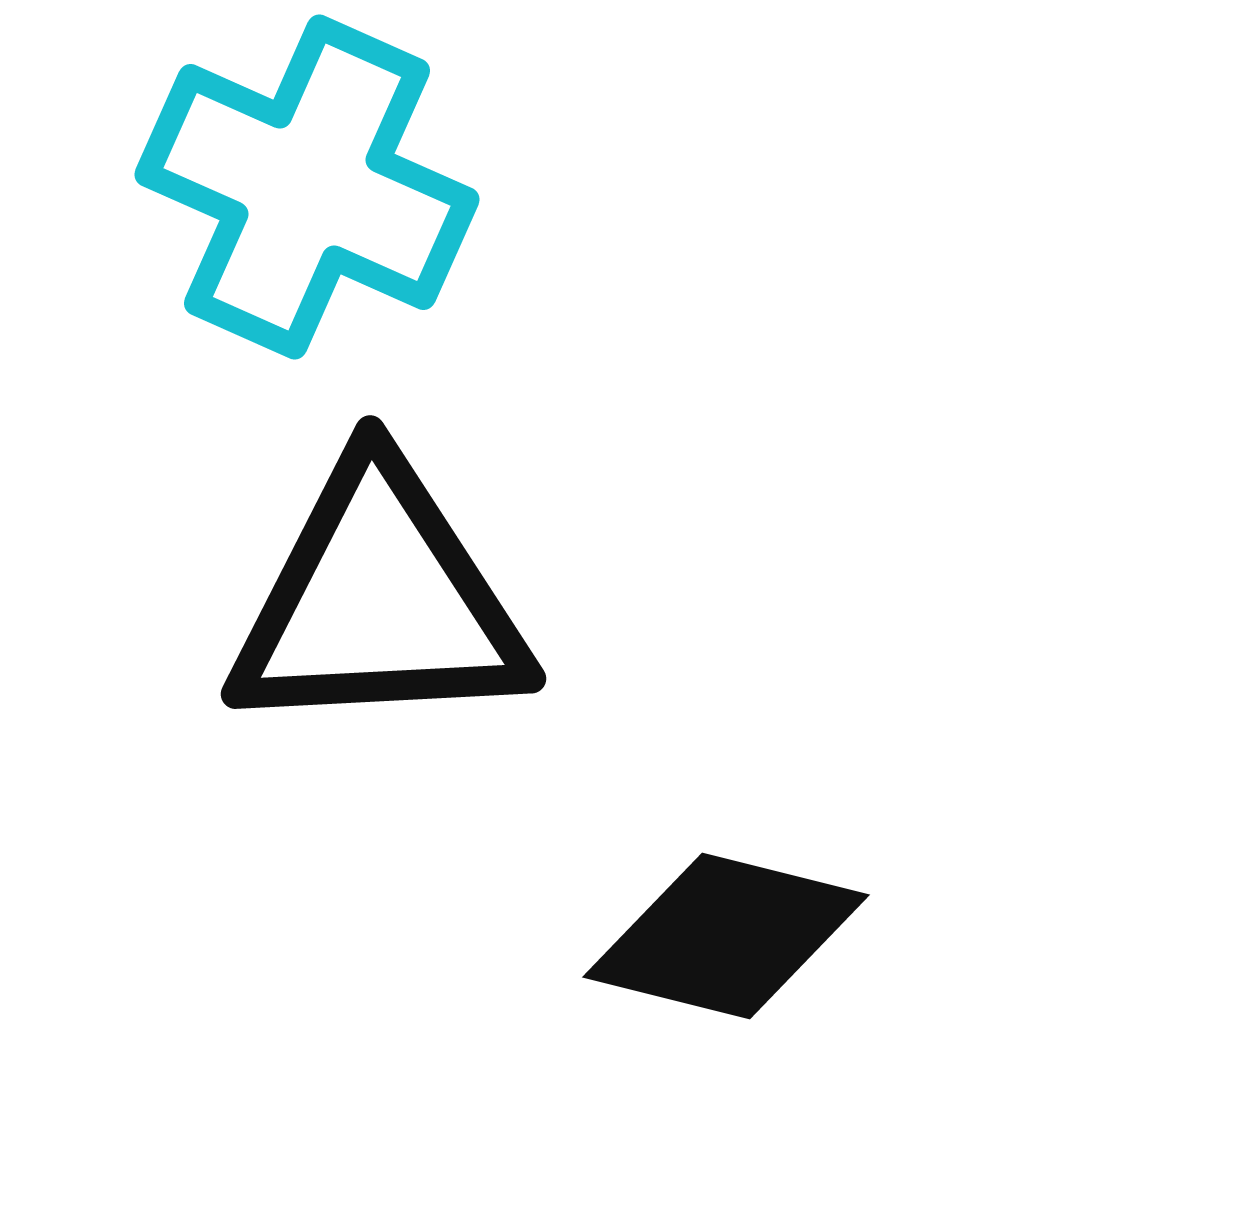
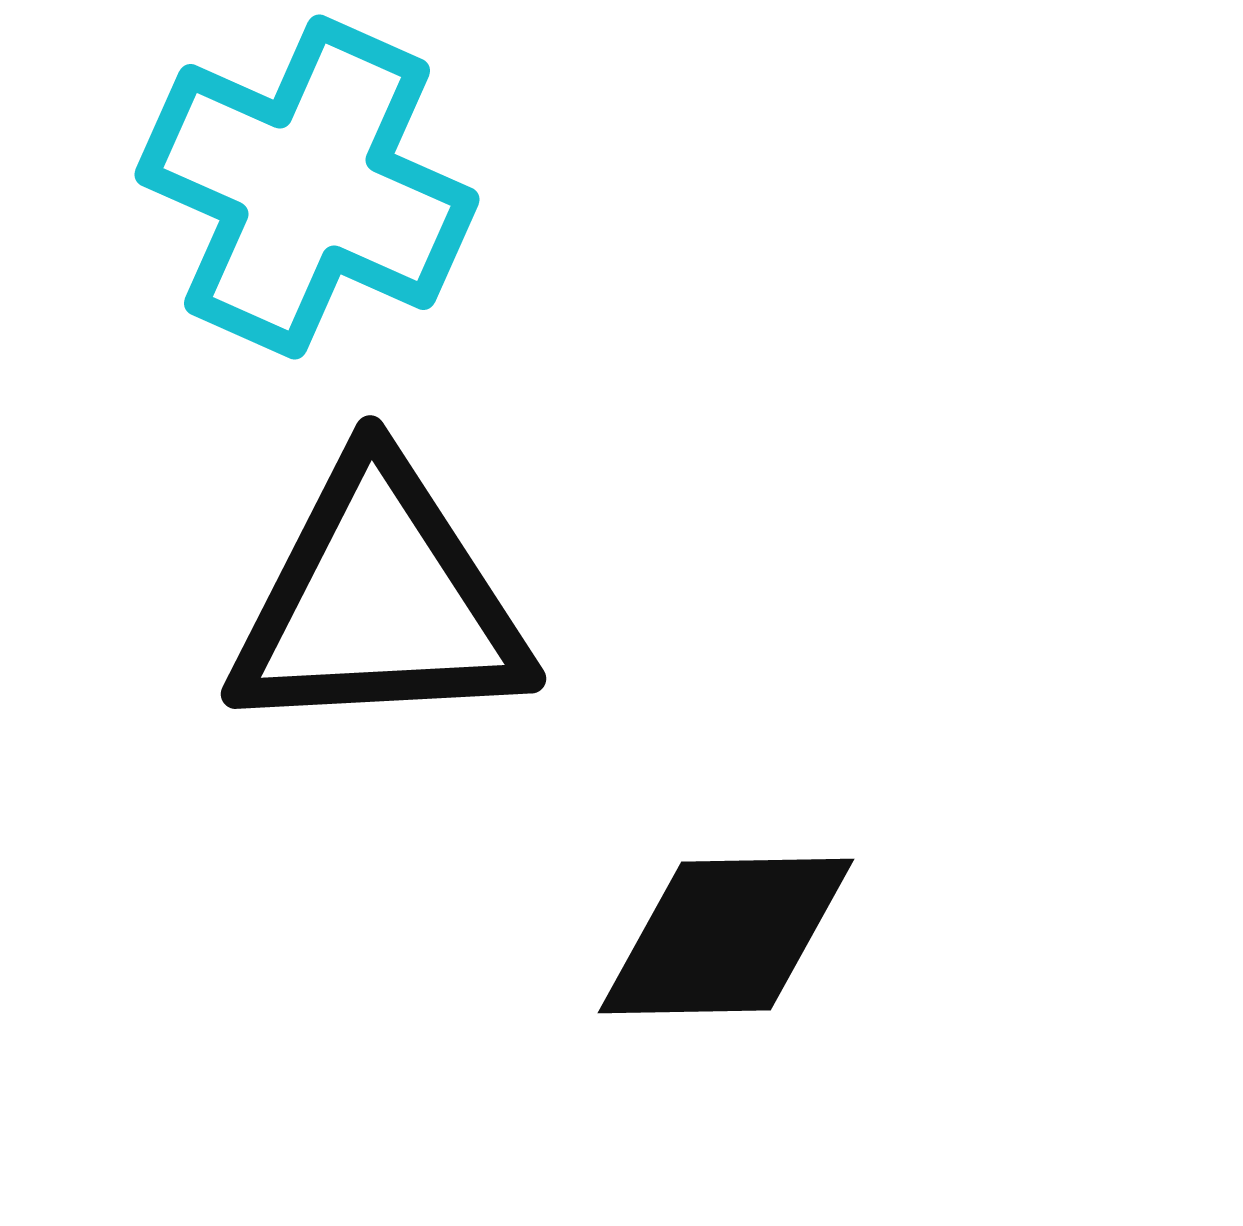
black diamond: rotated 15 degrees counterclockwise
